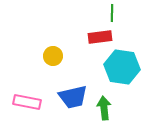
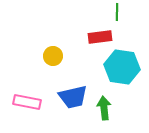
green line: moved 5 px right, 1 px up
